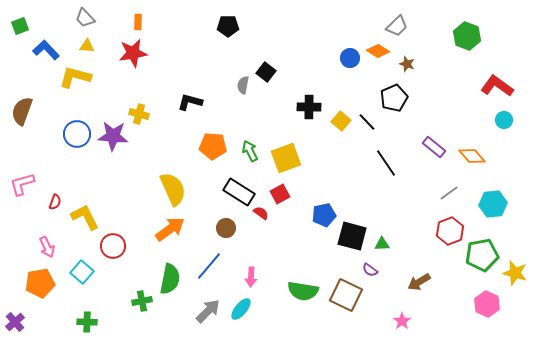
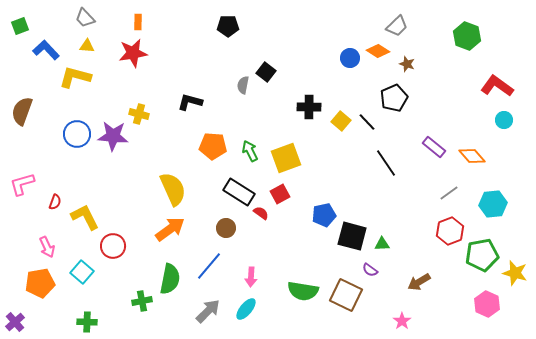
cyan ellipse at (241, 309): moved 5 px right
